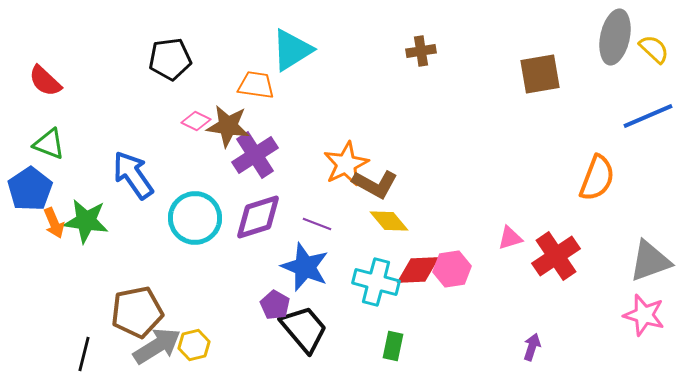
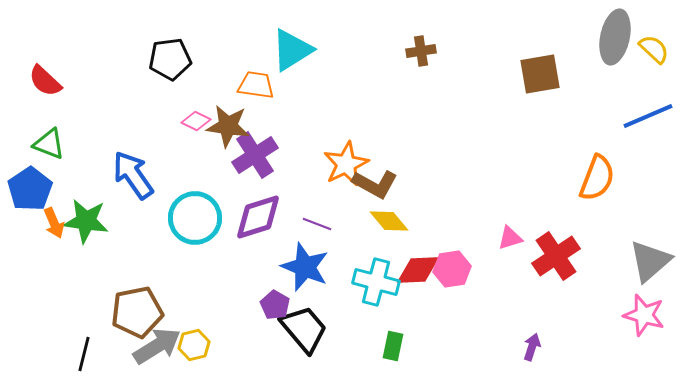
gray triangle: rotated 21 degrees counterclockwise
